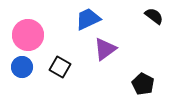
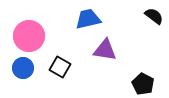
blue trapezoid: rotated 12 degrees clockwise
pink circle: moved 1 px right, 1 px down
purple triangle: moved 1 px down; rotated 45 degrees clockwise
blue circle: moved 1 px right, 1 px down
